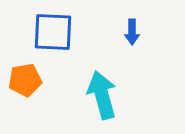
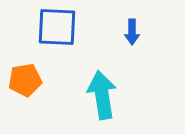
blue square: moved 4 px right, 5 px up
cyan arrow: rotated 6 degrees clockwise
